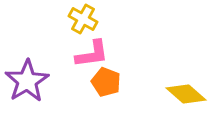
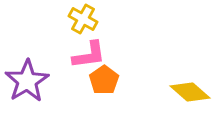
pink L-shape: moved 3 px left, 1 px down
orange pentagon: moved 2 px left, 2 px up; rotated 16 degrees clockwise
yellow diamond: moved 4 px right, 2 px up
